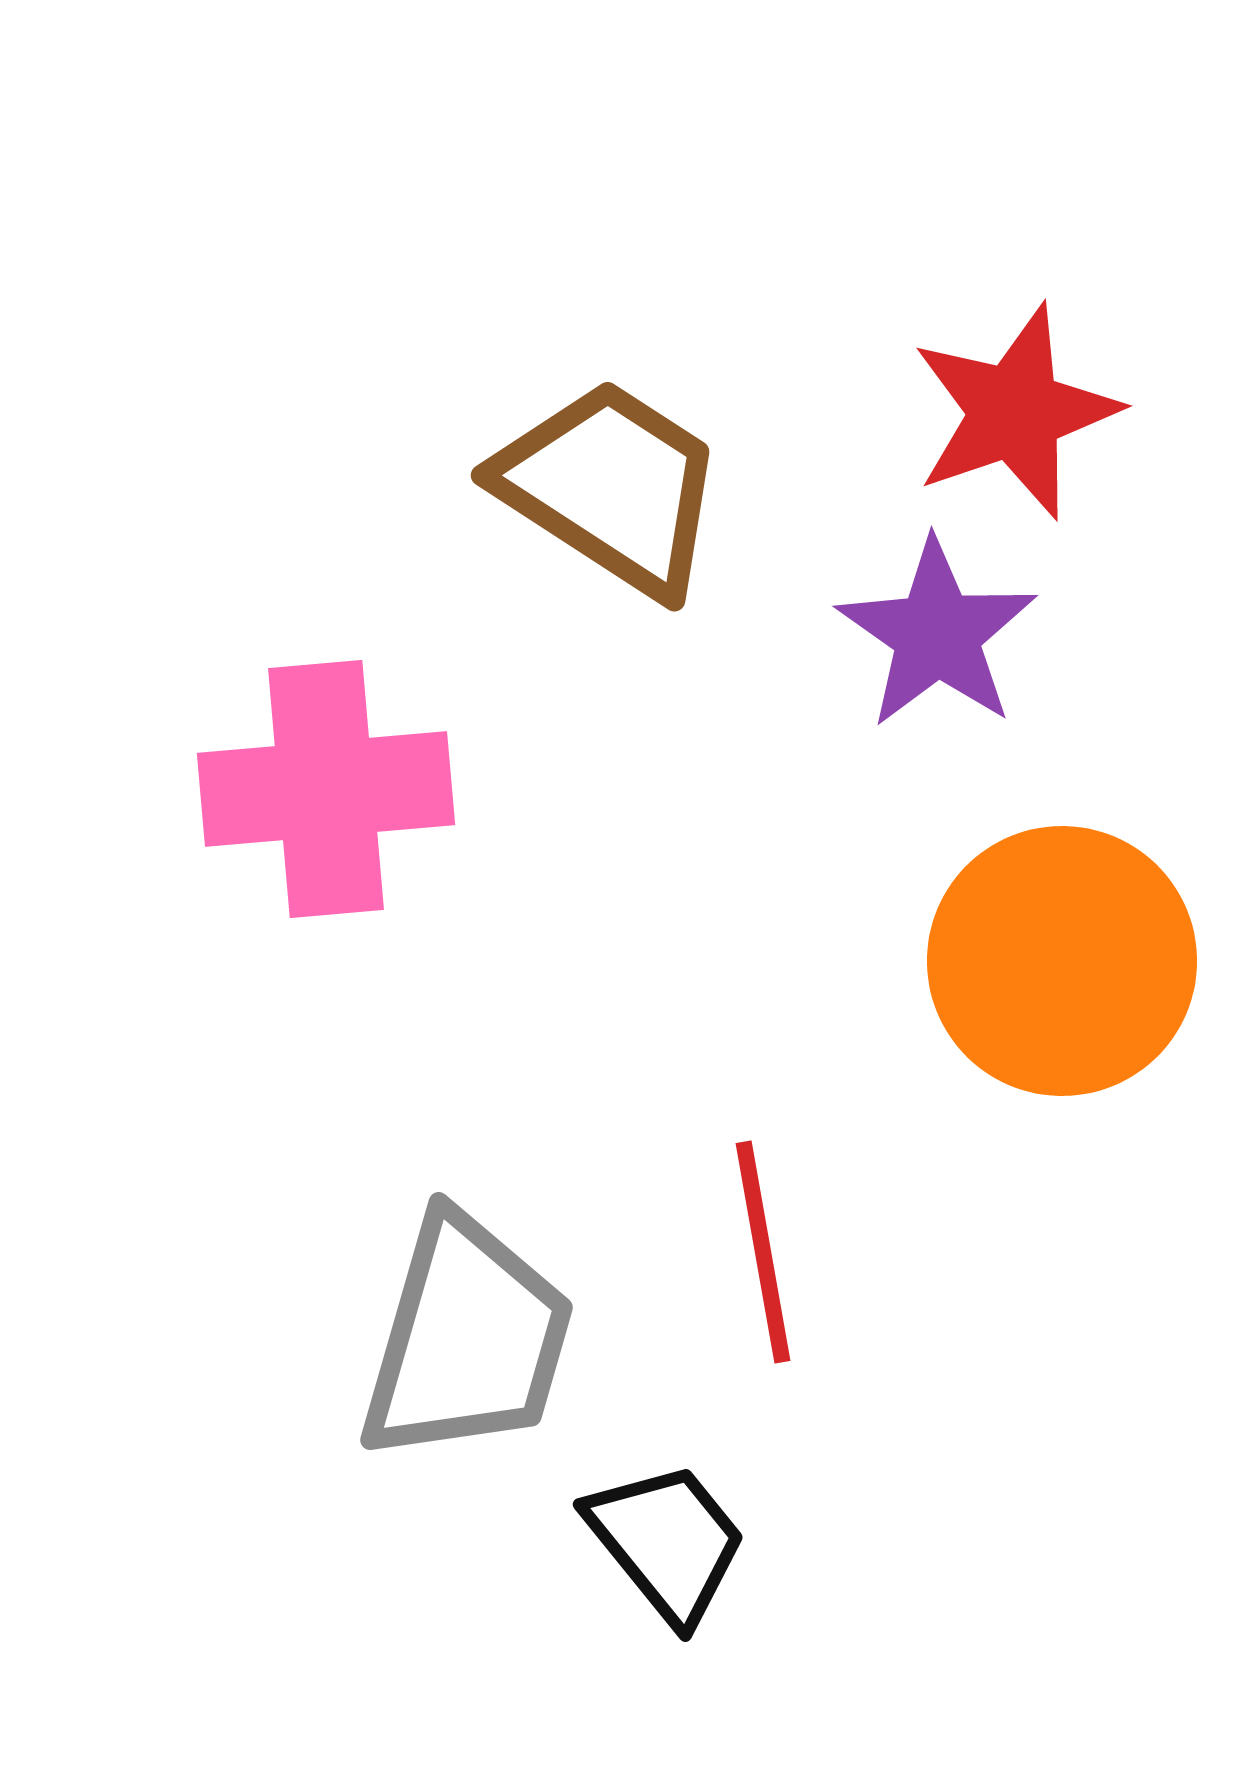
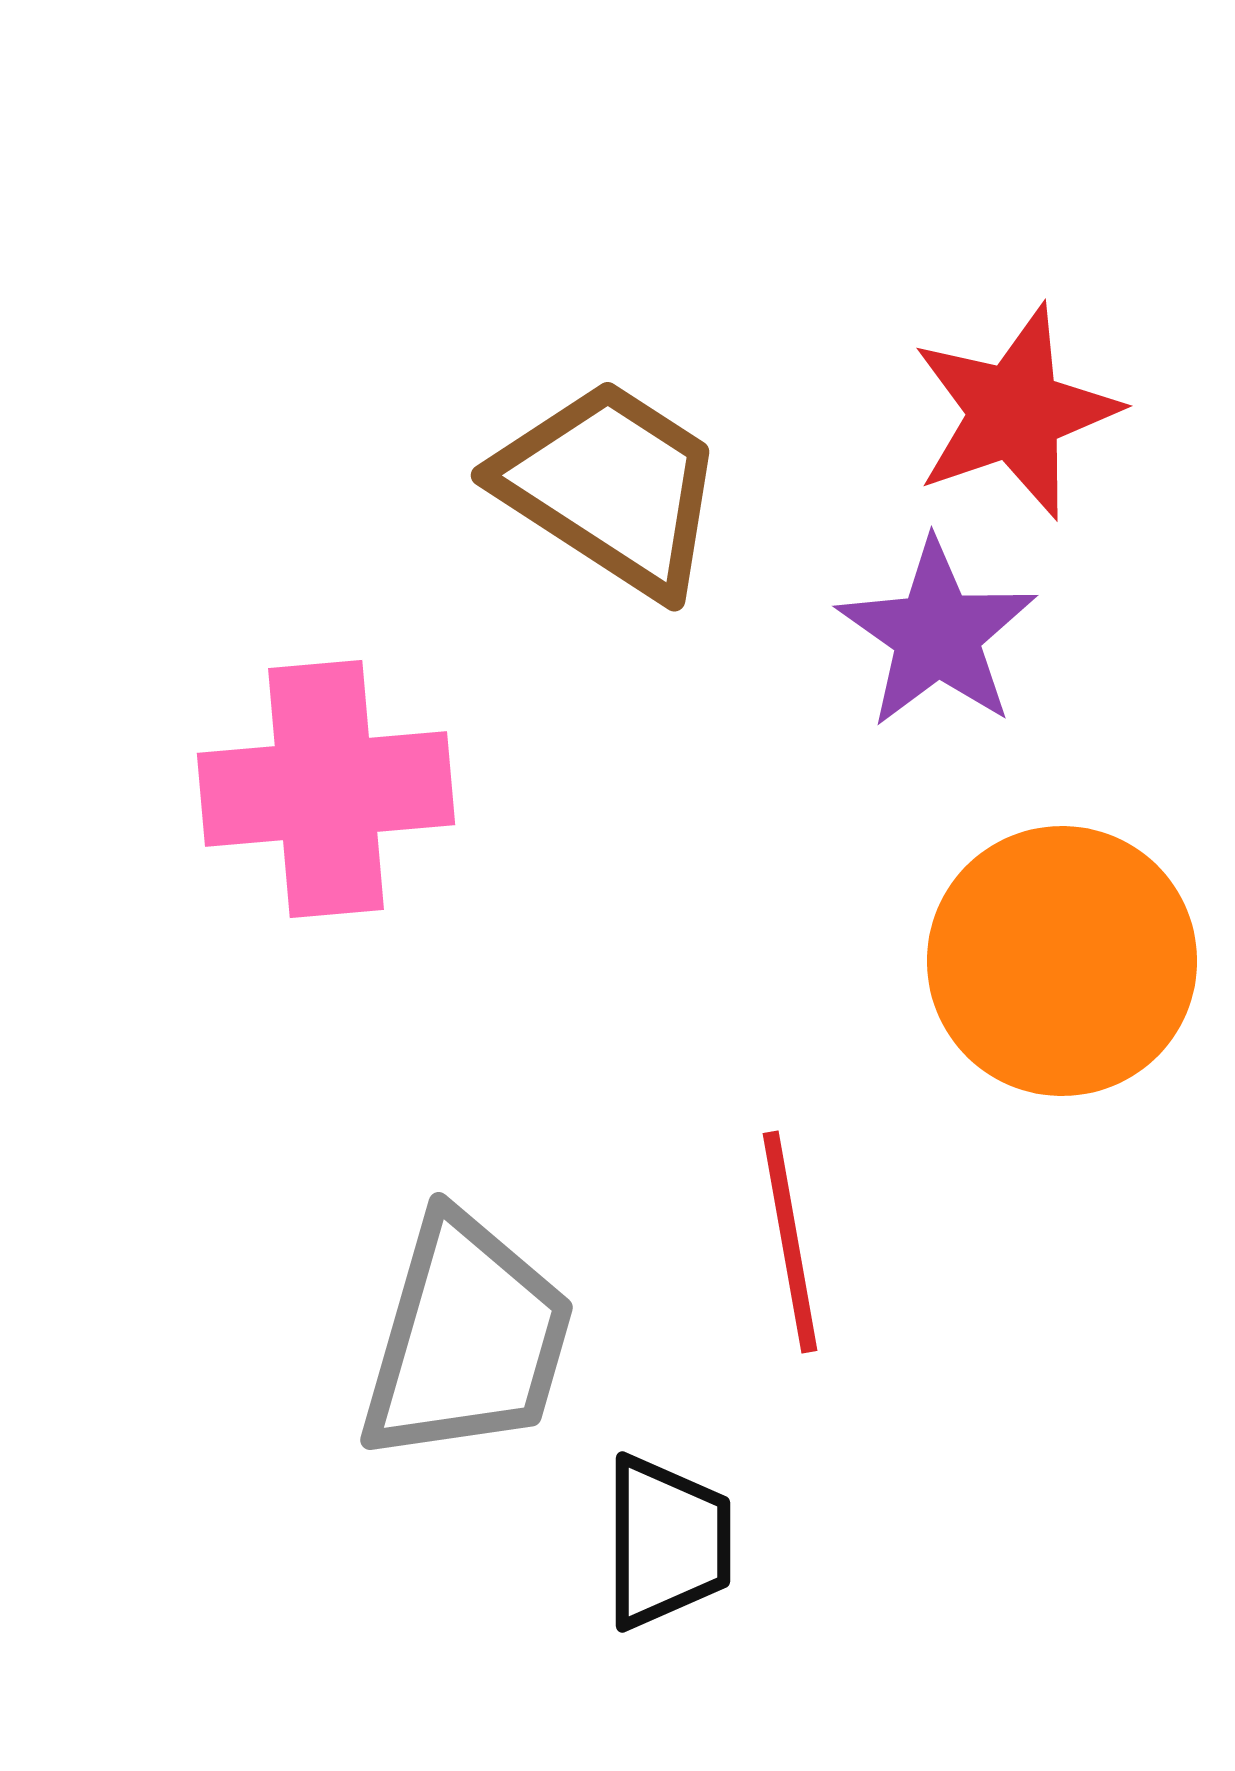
red line: moved 27 px right, 10 px up
black trapezoid: rotated 39 degrees clockwise
